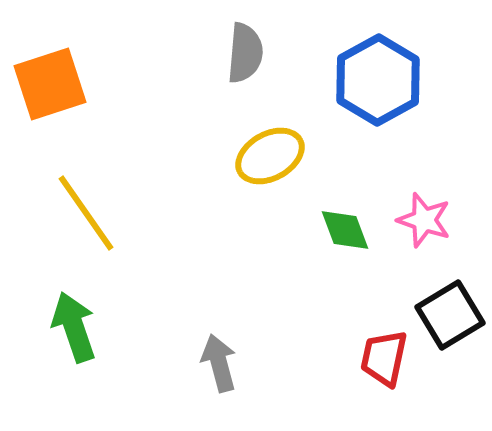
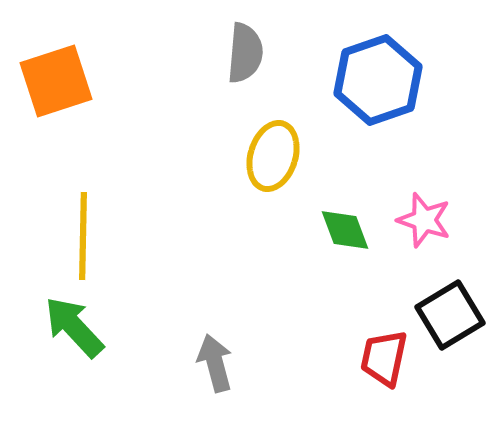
blue hexagon: rotated 10 degrees clockwise
orange square: moved 6 px right, 3 px up
yellow ellipse: moved 3 px right; rotated 44 degrees counterclockwise
yellow line: moved 3 px left, 23 px down; rotated 36 degrees clockwise
green arrow: rotated 24 degrees counterclockwise
gray arrow: moved 4 px left
